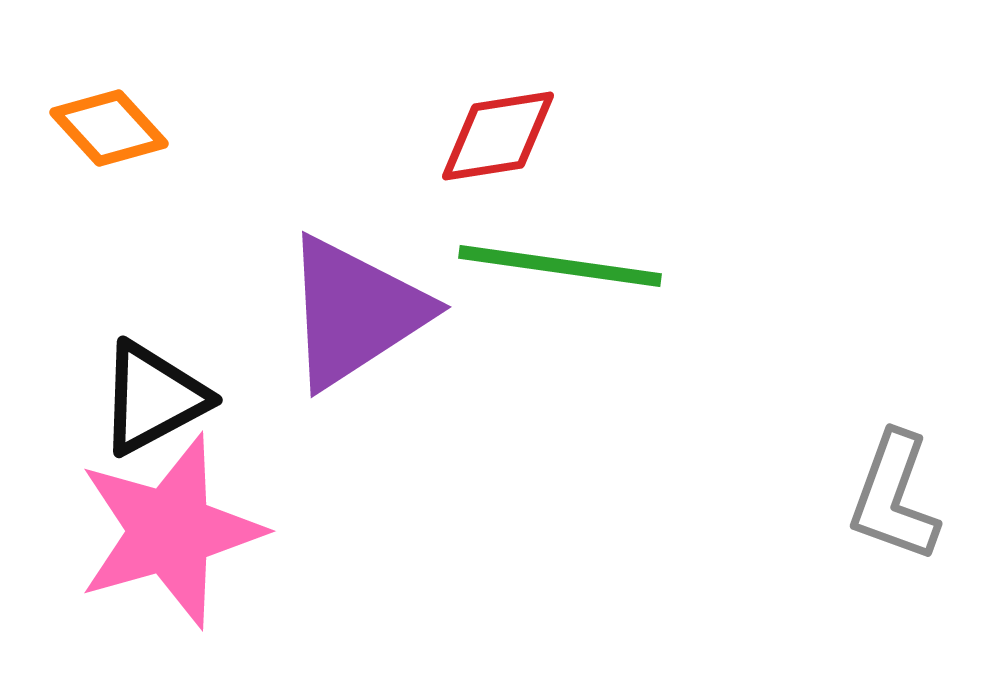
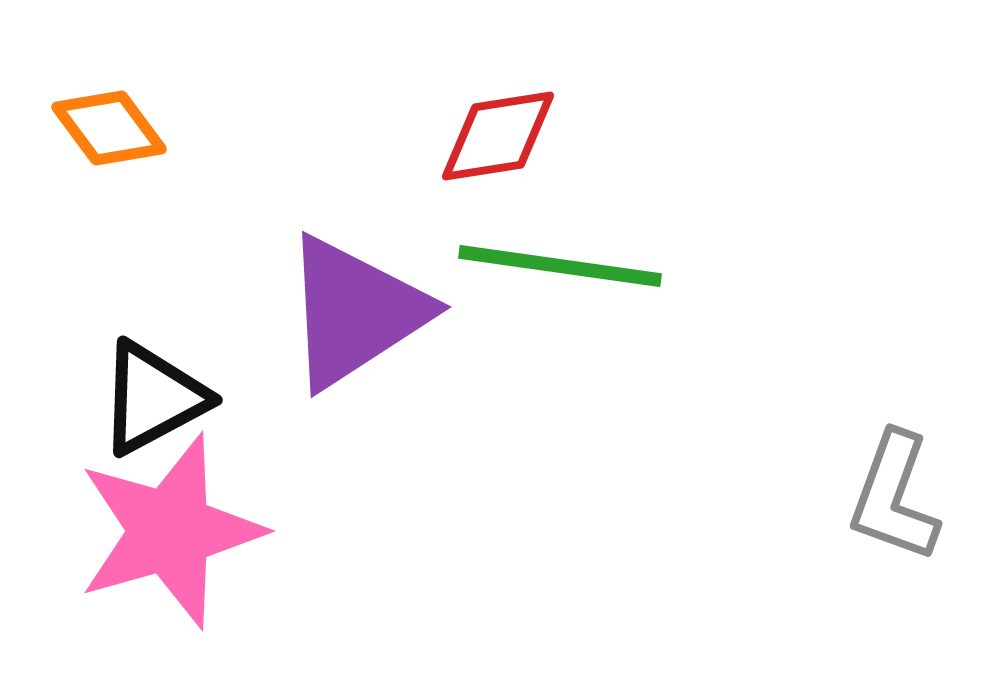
orange diamond: rotated 6 degrees clockwise
